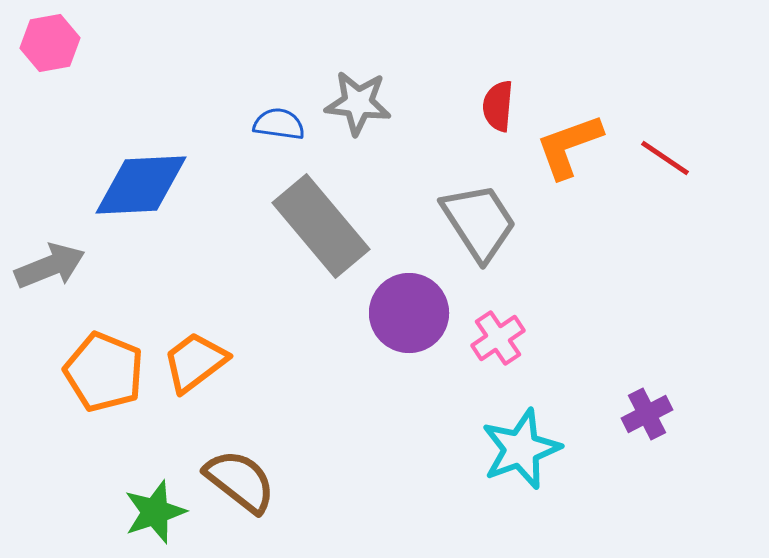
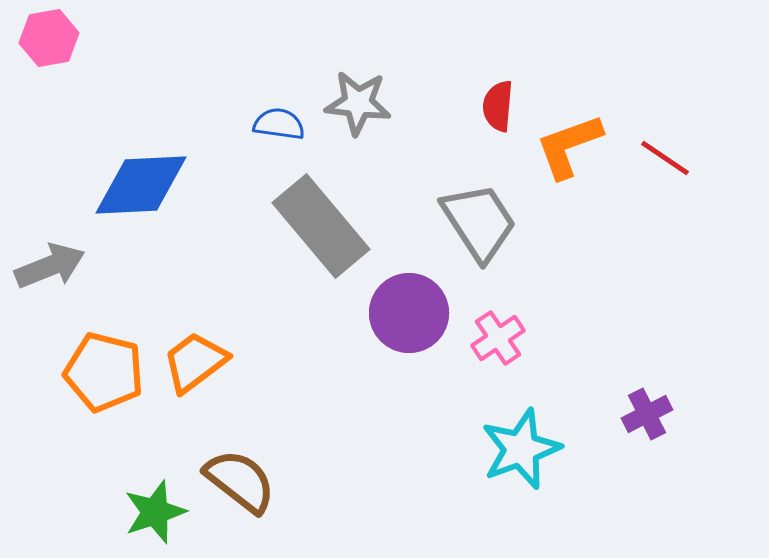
pink hexagon: moved 1 px left, 5 px up
orange pentagon: rotated 8 degrees counterclockwise
